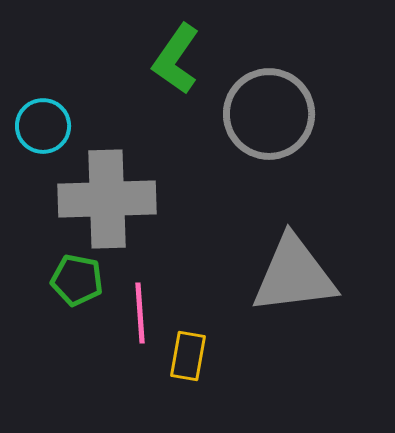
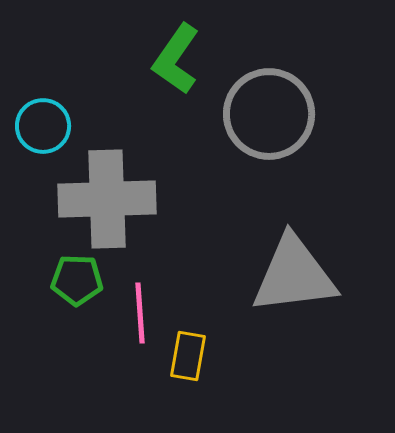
green pentagon: rotated 9 degrees counterclockwise
